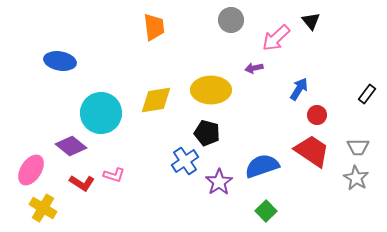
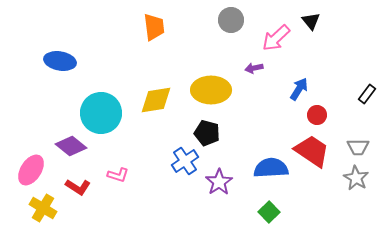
blue semicircle: moved 9 px right, 2 px down; rotated 16 degrees clockwise
pink L-shape: moved 4 px right
red L-shape: moved 4 px left, 4 px down
green square: moved 3 px right, 1 px down
